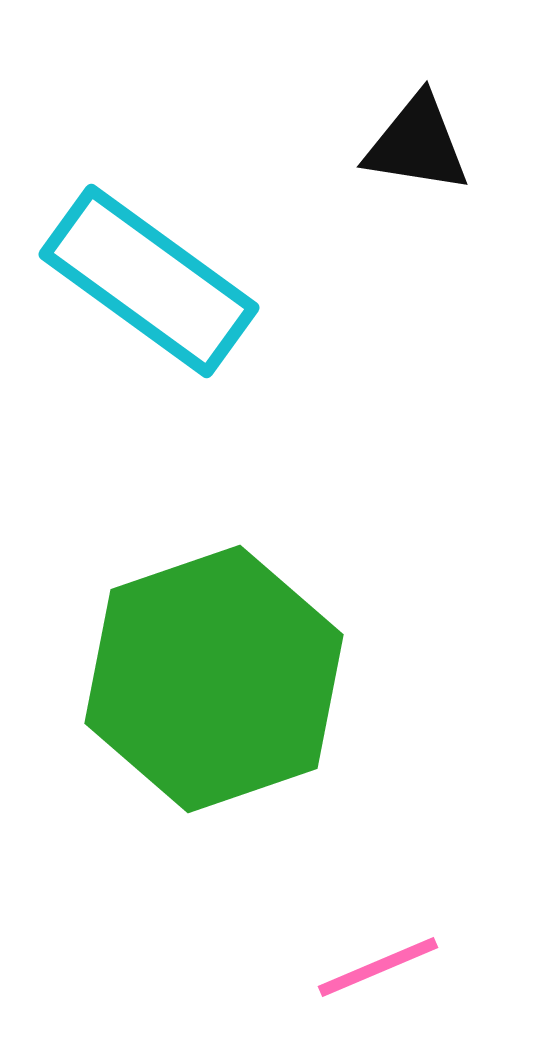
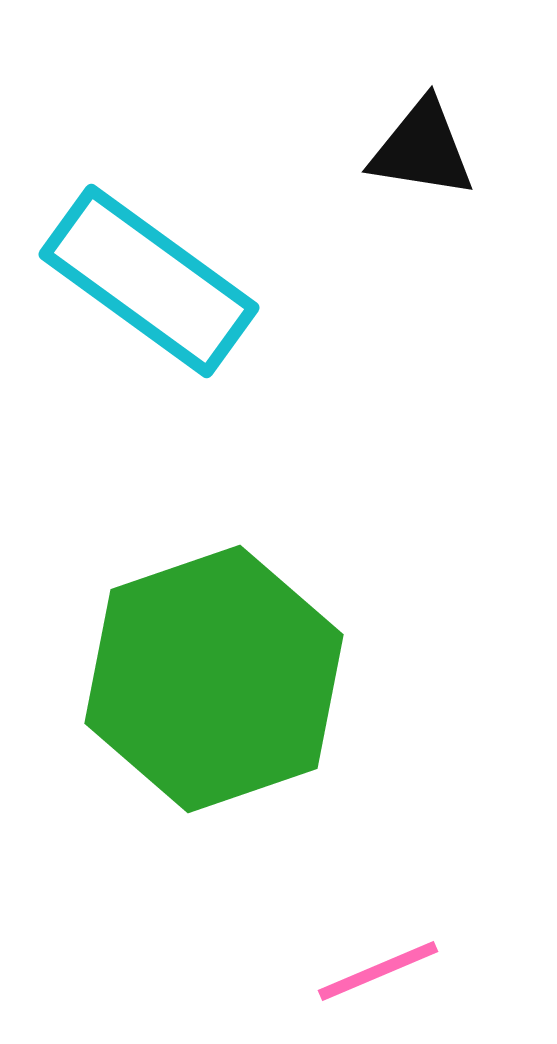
black triangle: moved 5 px right, 5 px down
pink line: moved 4 px down
